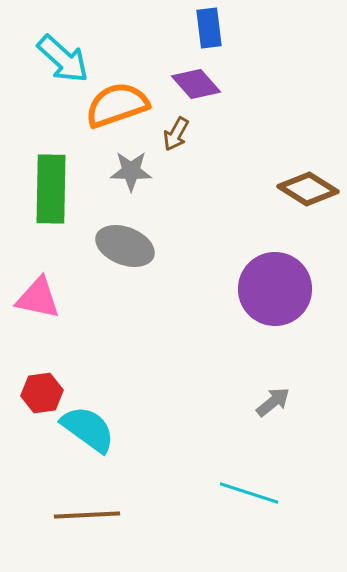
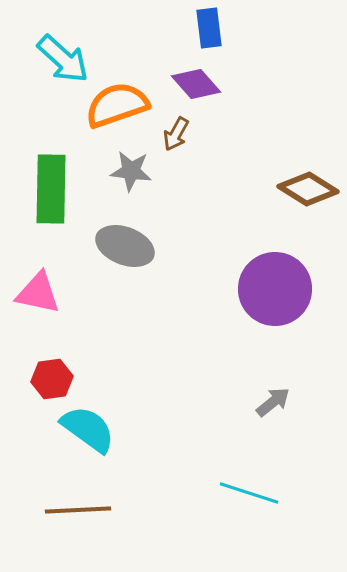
gray star: rotated 6 degrees clockwise
pink triangle: moved 5 px up
red hexagon: moved 10 px right, 14 px up
brown line: moved 9 px left, 5 px up
